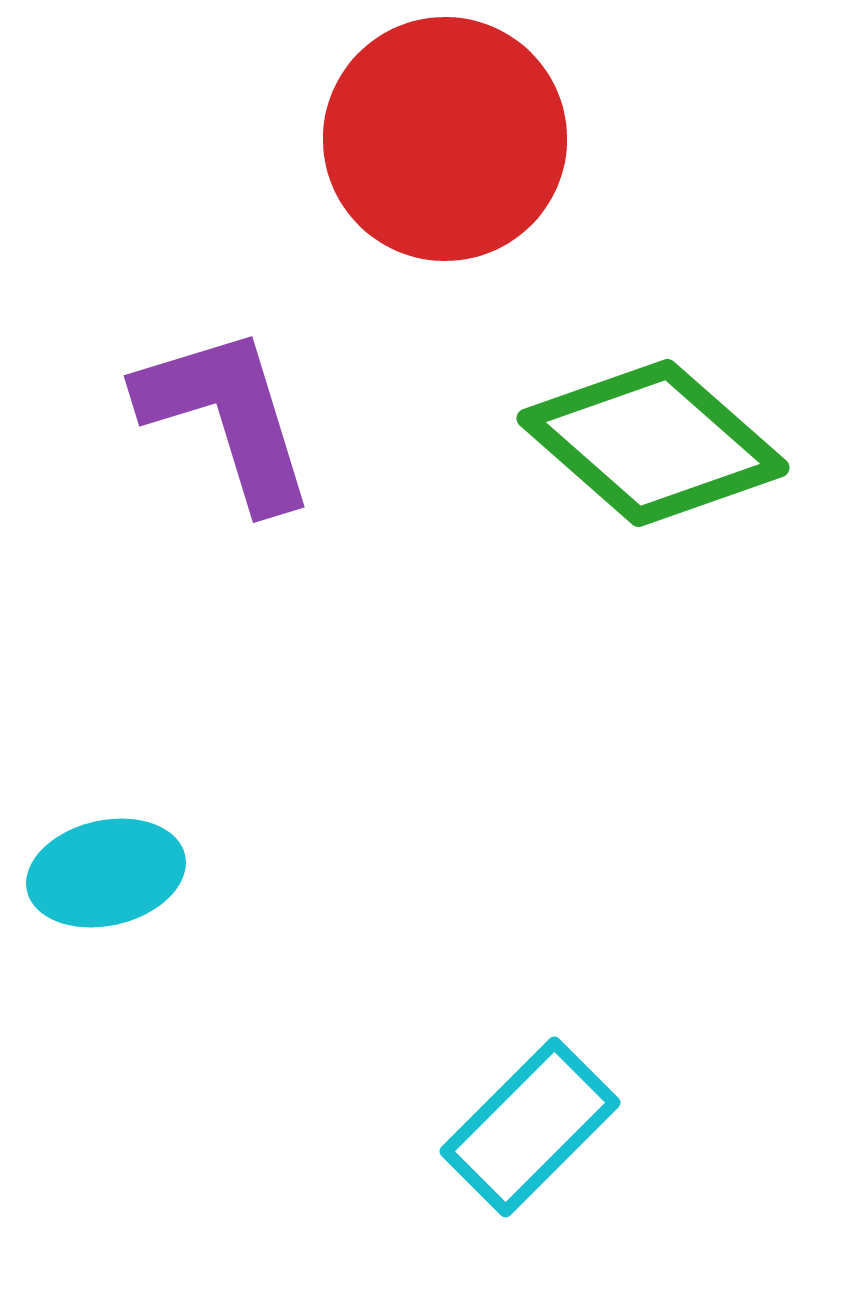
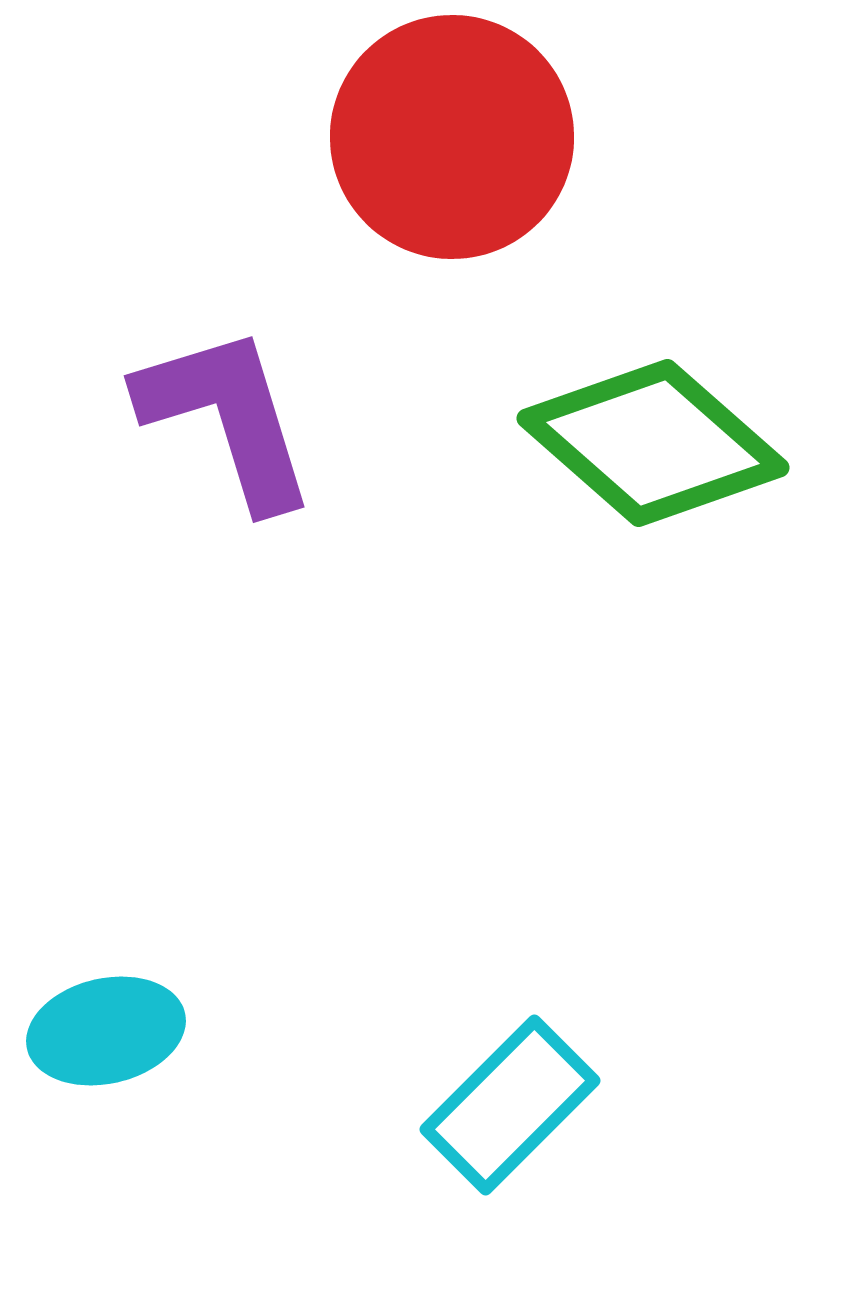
red circle: moved 7 px right, 2 px up
cyan ellipse: moved 158 px down
cyan rectangle: moved 20 px left, 22 px up
